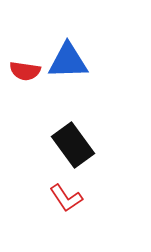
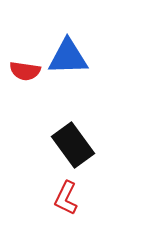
blue triangle: moved 4 px up
red L-shape: rotated 60 degrees clockwise
